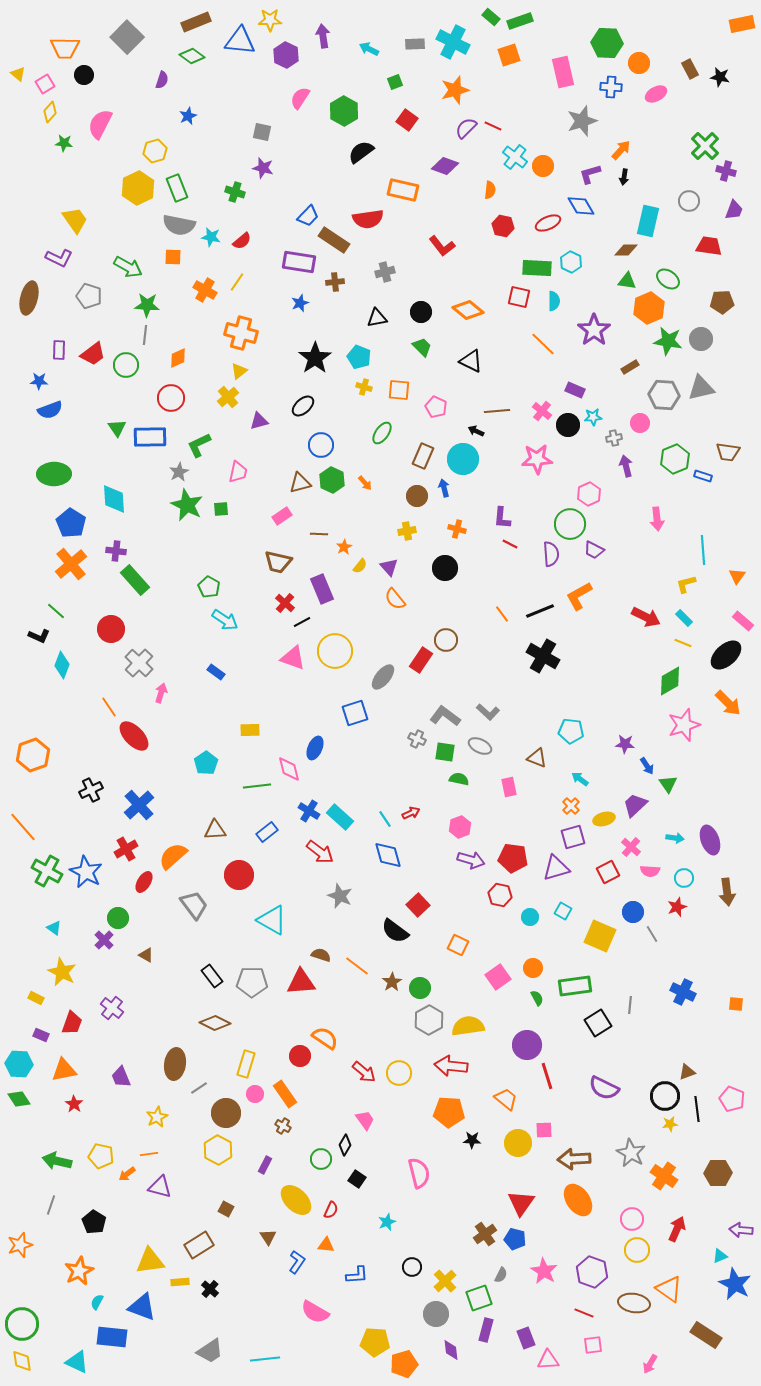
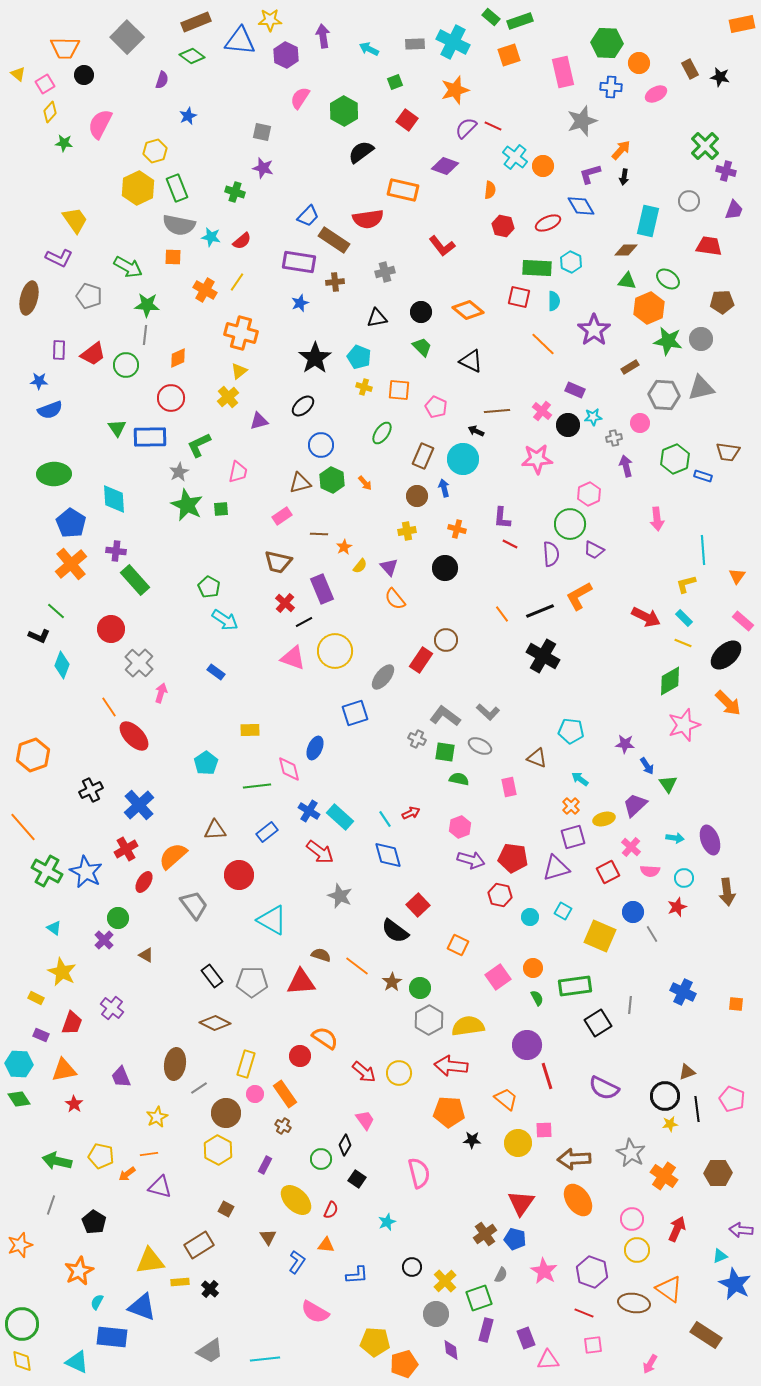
black line at (302, 622): moved 2 px right
